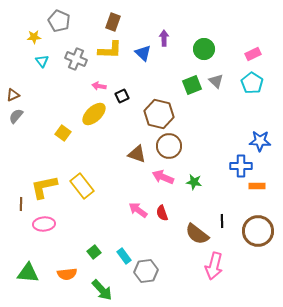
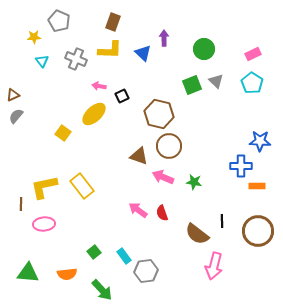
brown triangle at (137, 154): moved 2 px right, 2 px down
